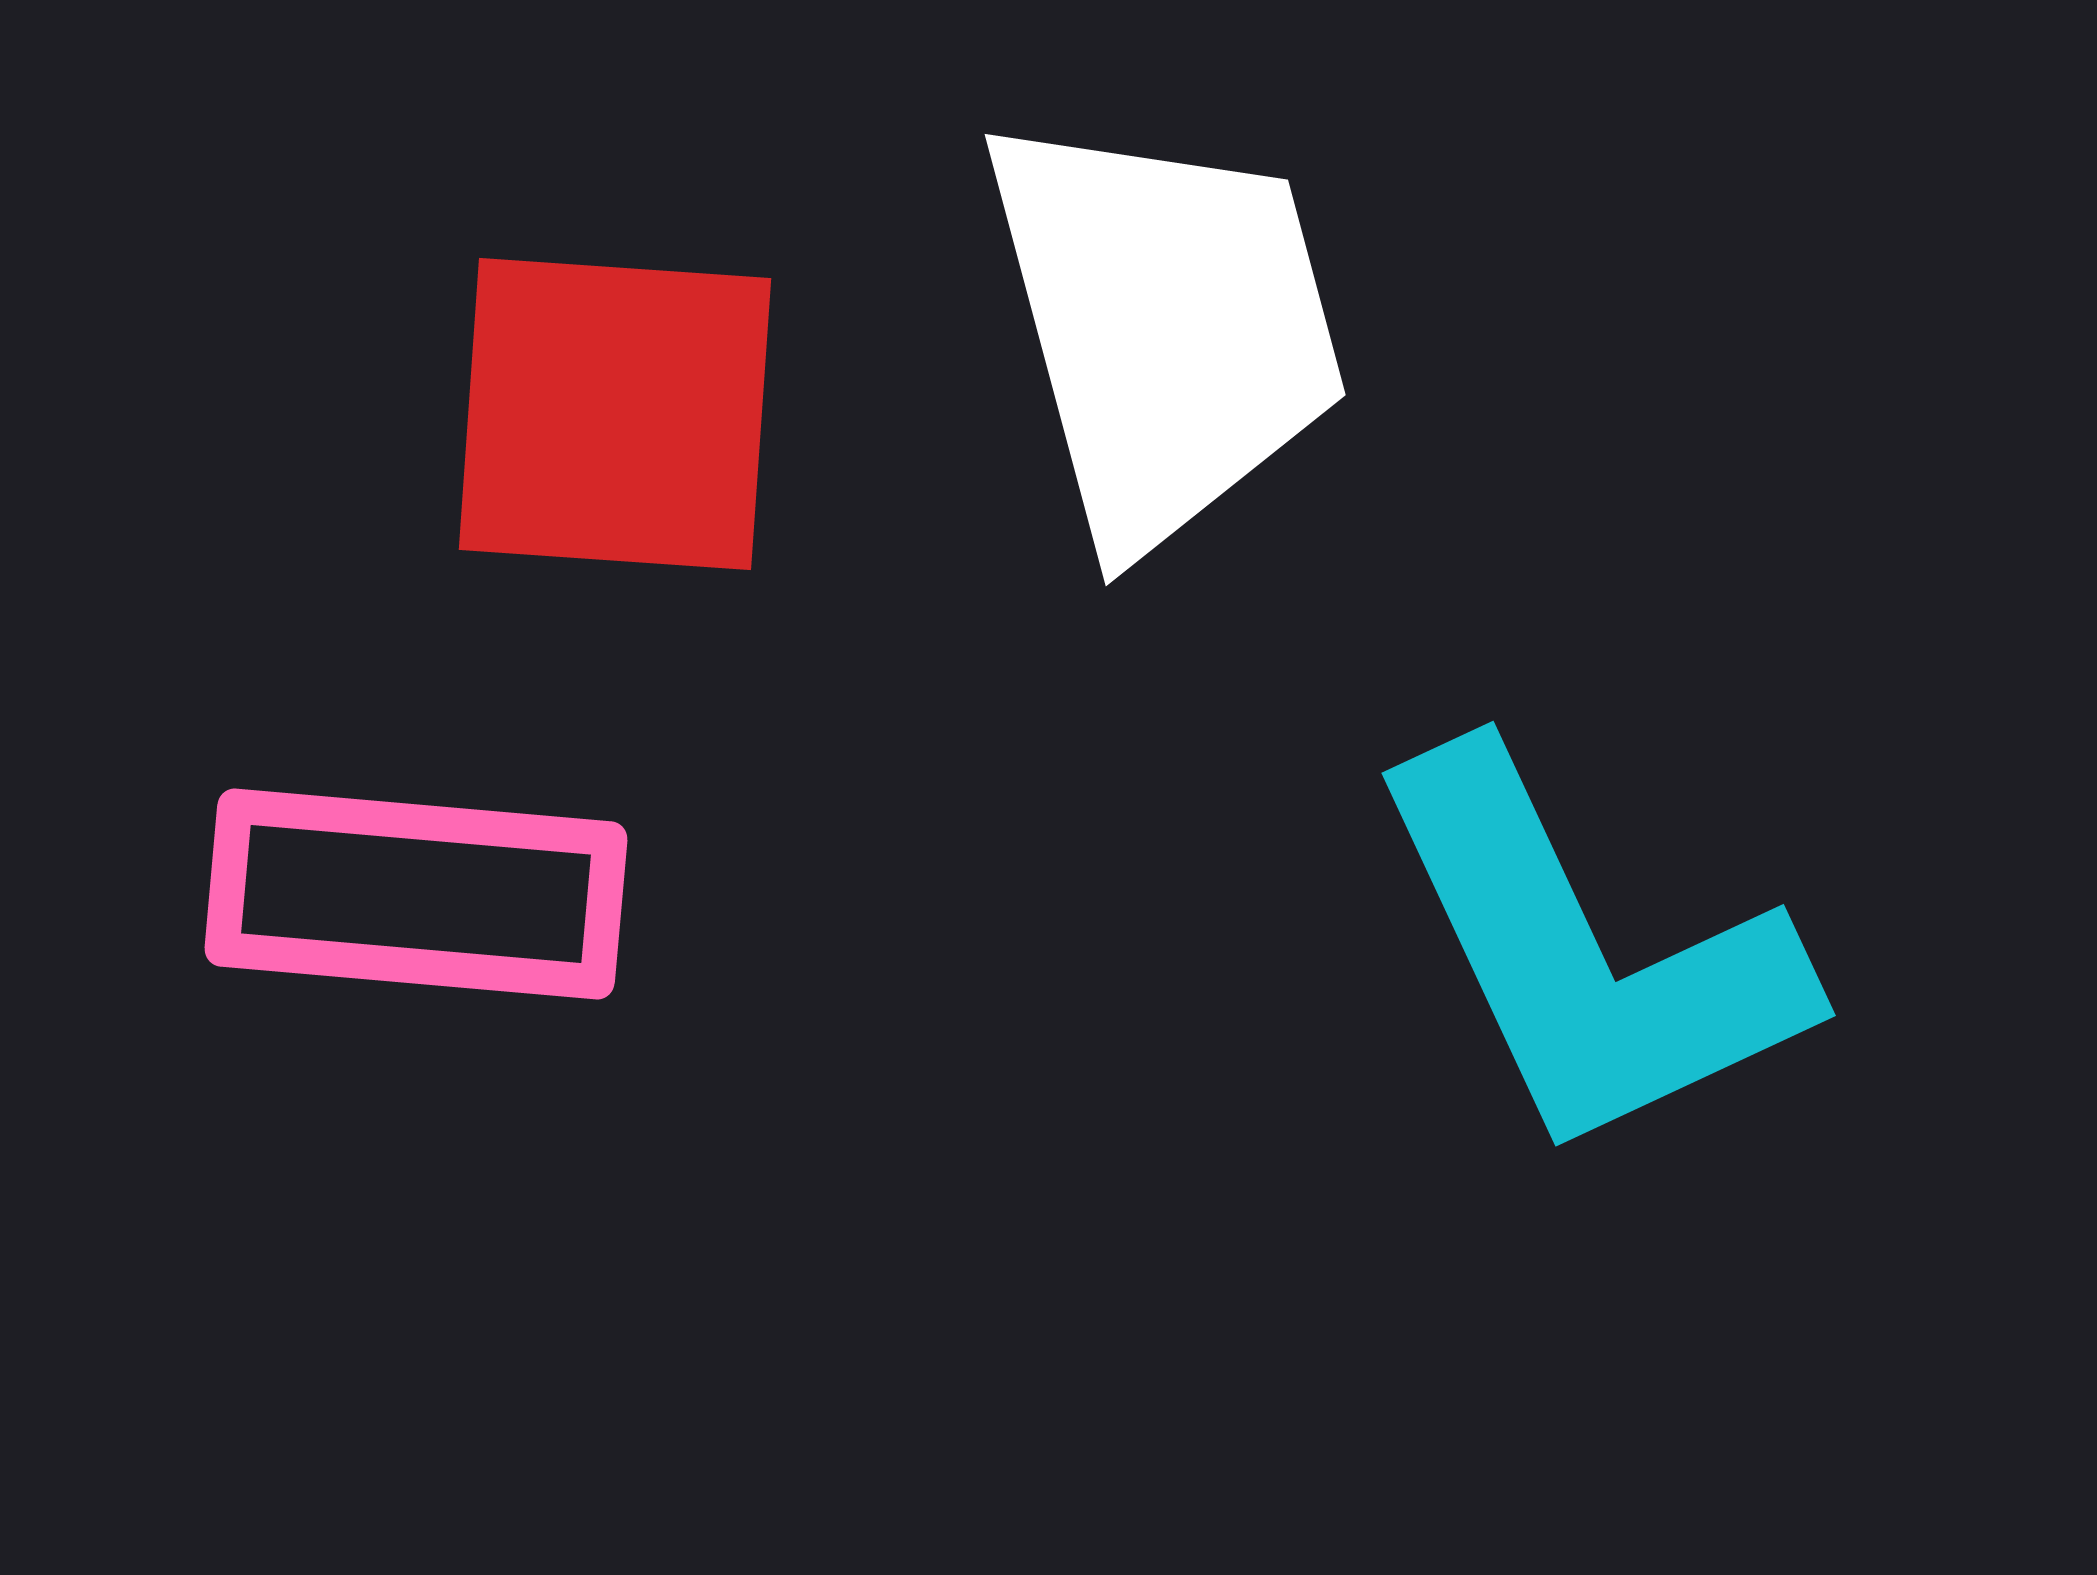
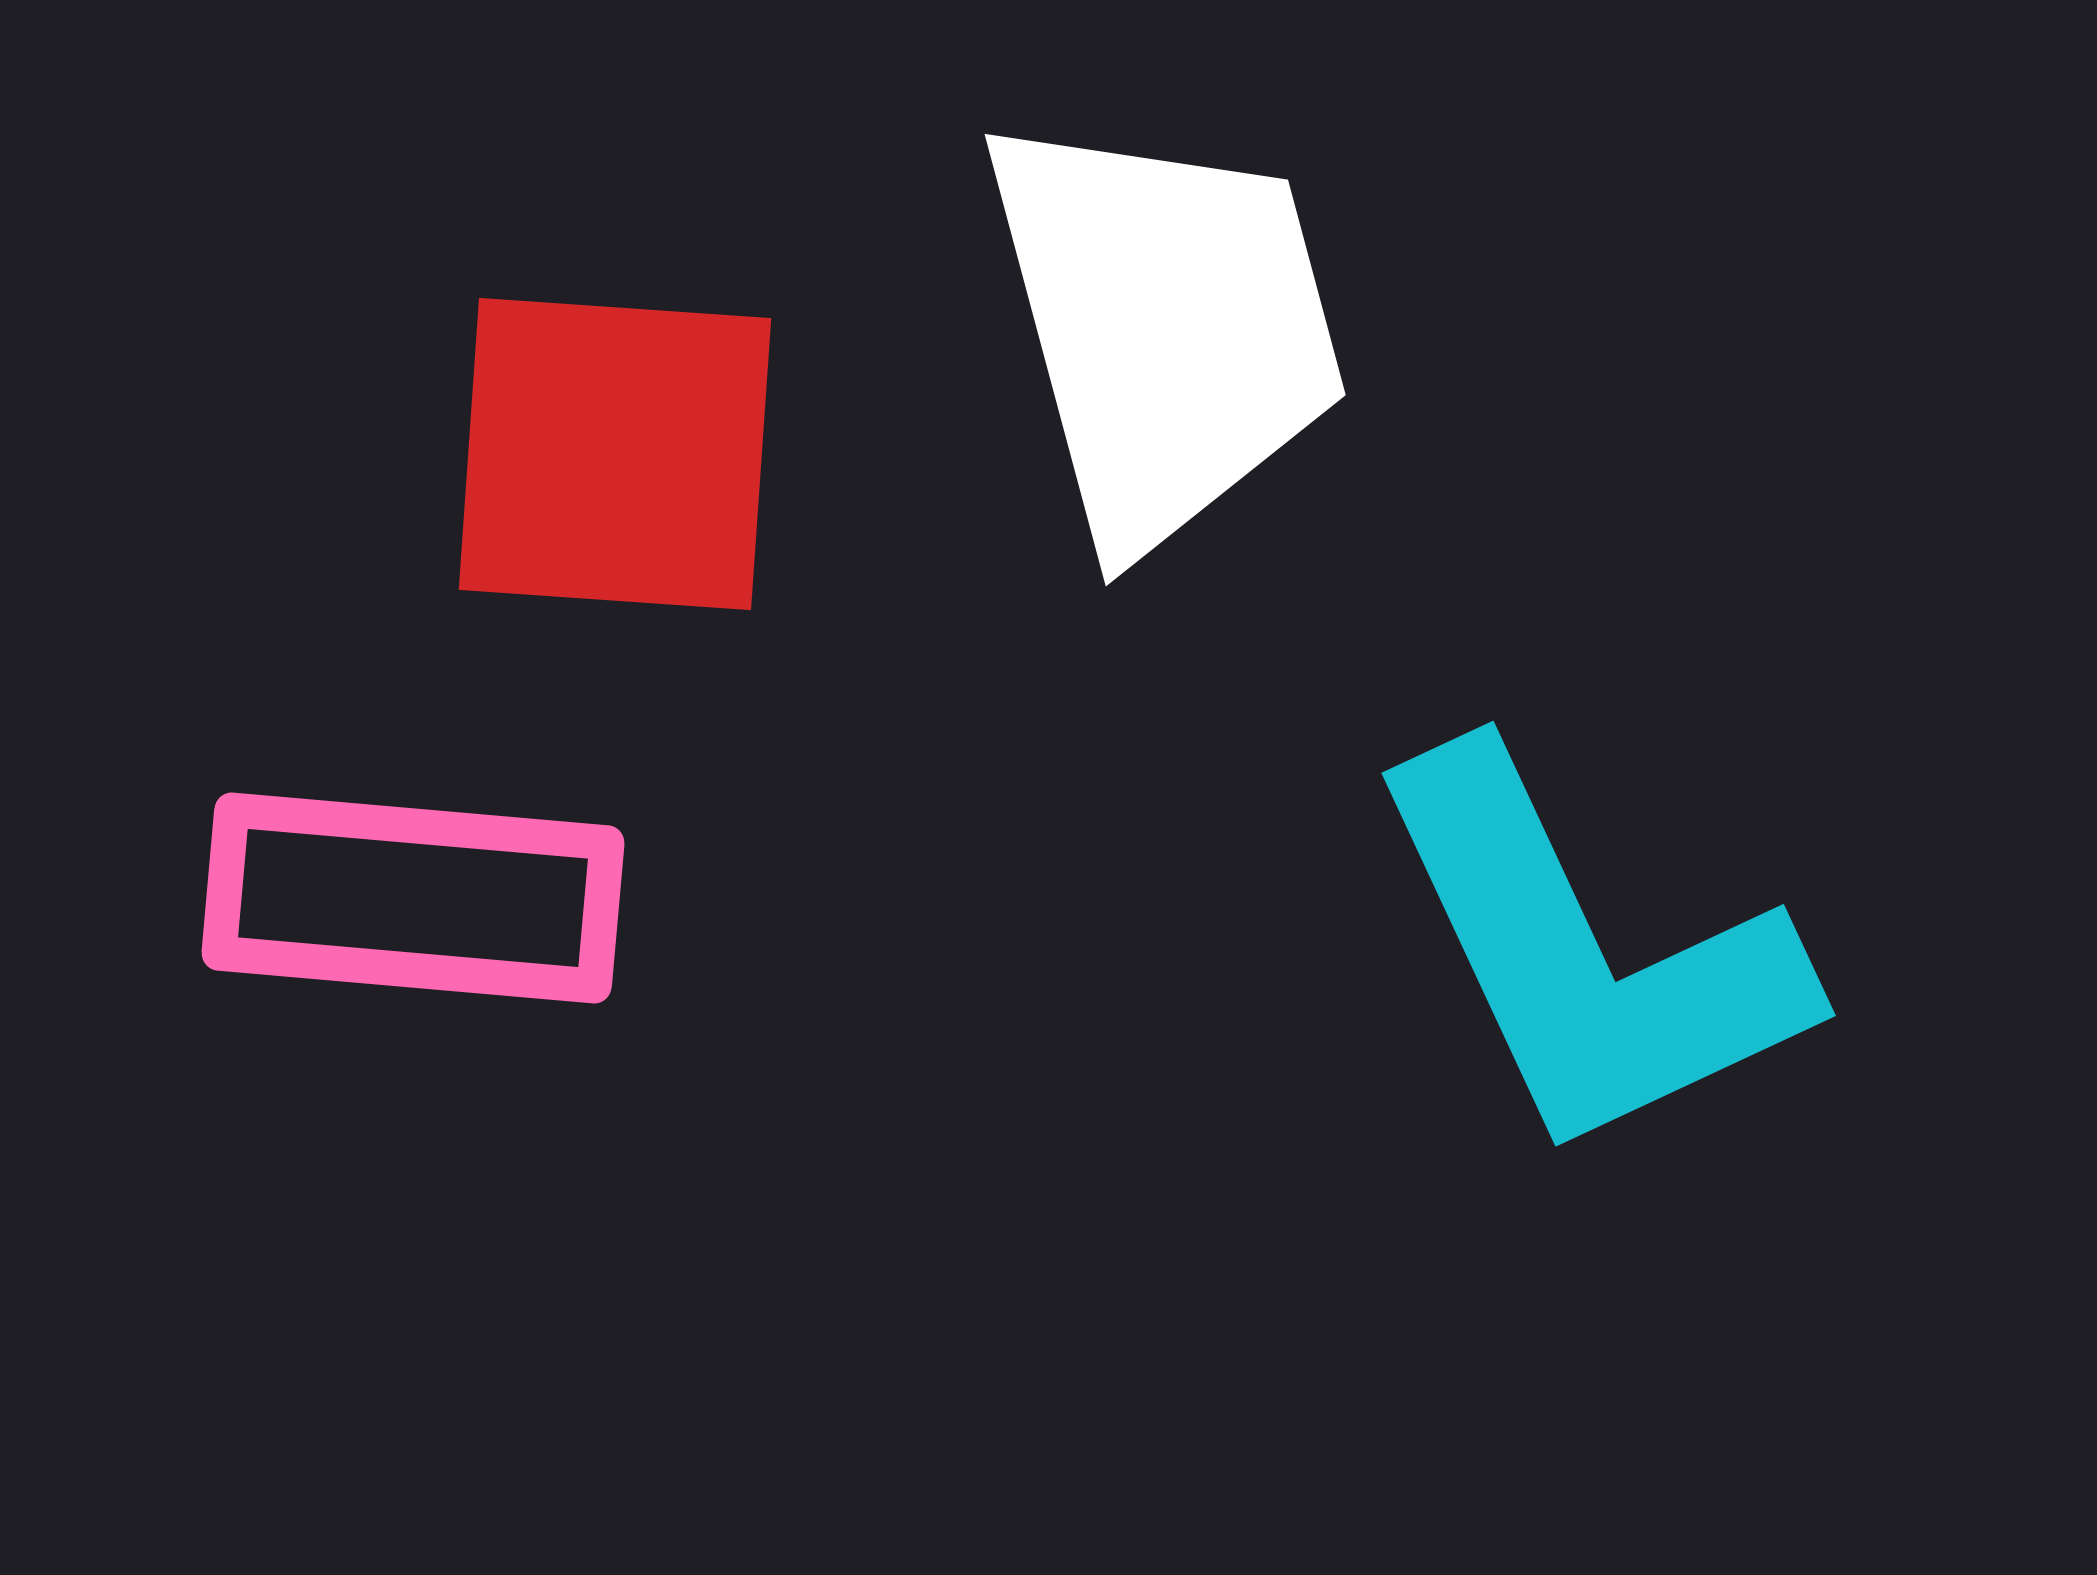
red square: moved 40 px down
pink rectangle: moved 3 px left, 4 px down
